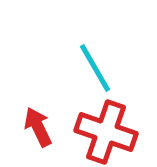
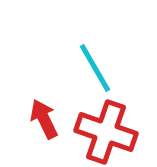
red arrow: moved 6 px right, 8 px up
